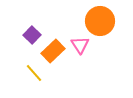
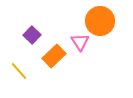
pink triangle: moved 3 px up
orange rectangle: moved 1 px right, 5 px down
yellow line: moved 15 px left, 2 px up
